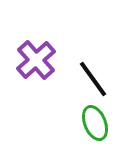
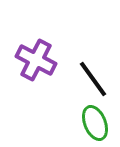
purple cross: rotated 21 degrees counterclockwise
